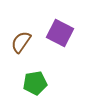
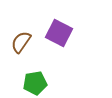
purple square: moved 1 px left
